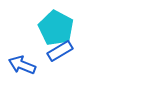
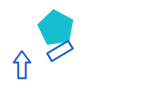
blue arrow: rotated 68 degrees clockwise
